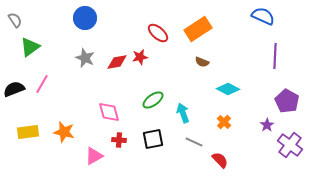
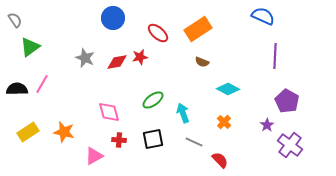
blue circle: moved 28 px right
black semicircle: moved 3 px right; rotated 20 degrees clockwise
yellow rectangle: rotated 25 degrees counterclockwise
